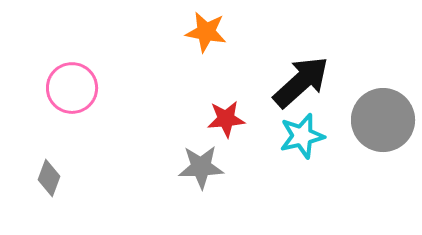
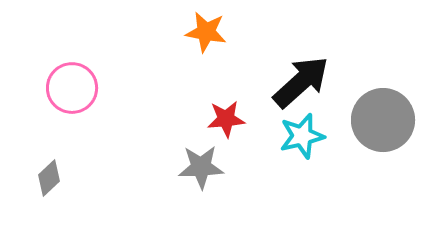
gray diamond: rotated 27 degrees clockwise
